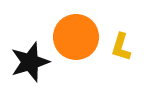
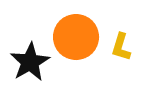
black star: rotated 12 degrees counterclockwise
